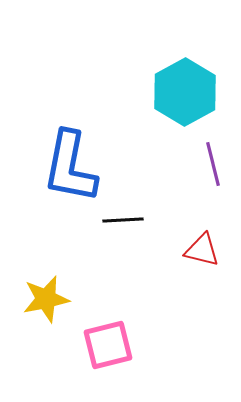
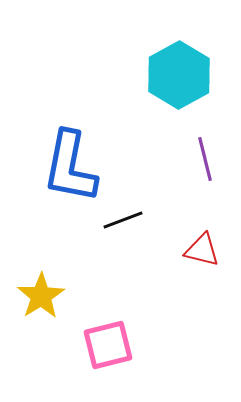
cyan hexagon: moved 6 px left, 17 px up
purple line: moved 8 px left, 5 px up
black line: rotated 18 degrees counterclockwise
yellow star: moved 5 px left, 3 px up; rotated 21 degrees counterclockwise
